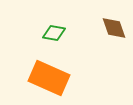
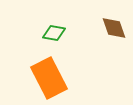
orange rectangle: rotated 39 degrees clockwise
